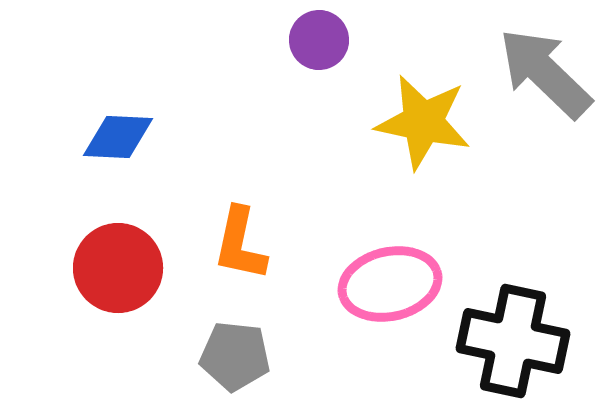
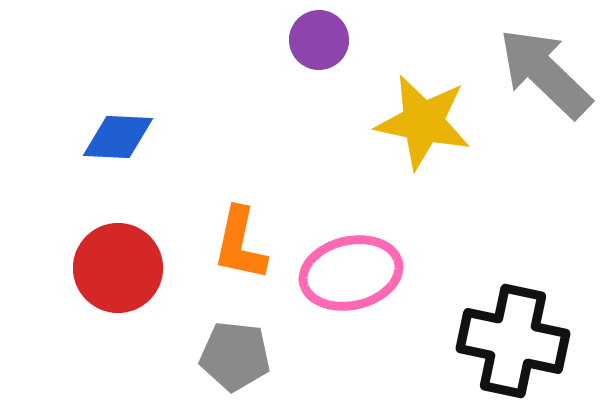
pink ellipse: moved 39 px left, 11 px up
